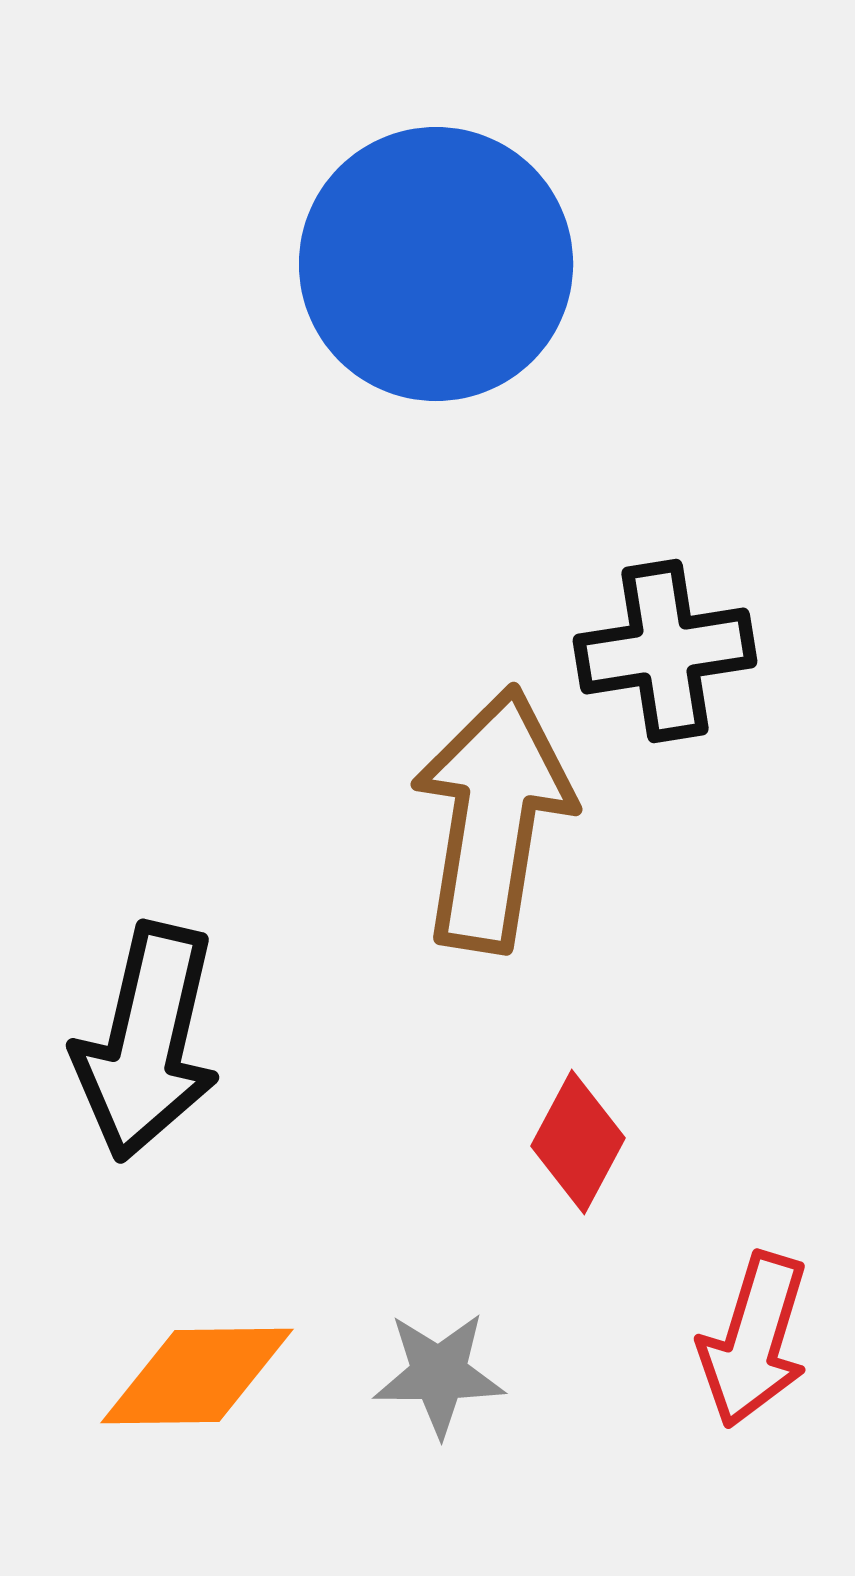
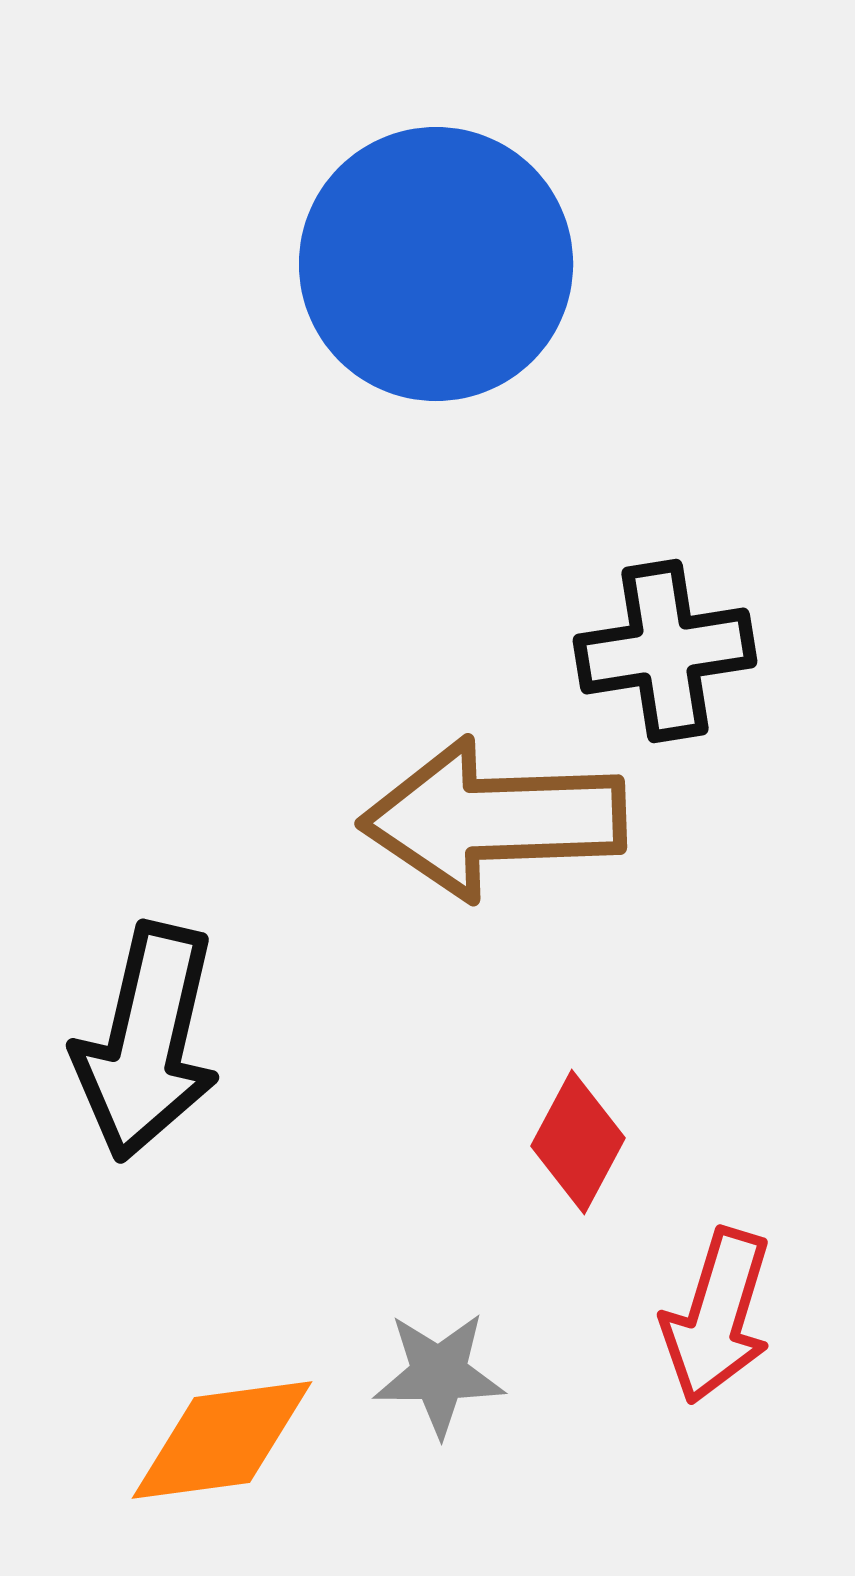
brown arrow: rotated 101 degrees counterclockwise
red arrow: moved 37 px left, 24 px up
orange diamond: moved 25 px right, 64 px down; rotated 7 degrees counterclockwise
